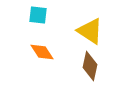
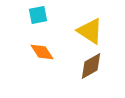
cyan square: rotated 18 degrees counterclockwise
brown diamond: moved 1 px right; rotated 48 degrees clockwise
